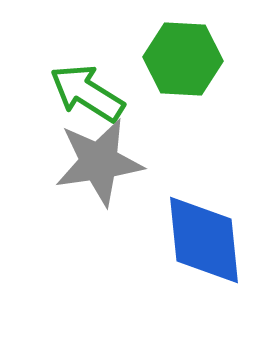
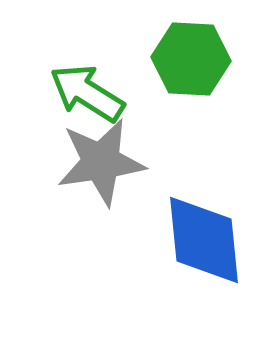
green hexagon: moved 8 px right
gray star: moved 2 px right
